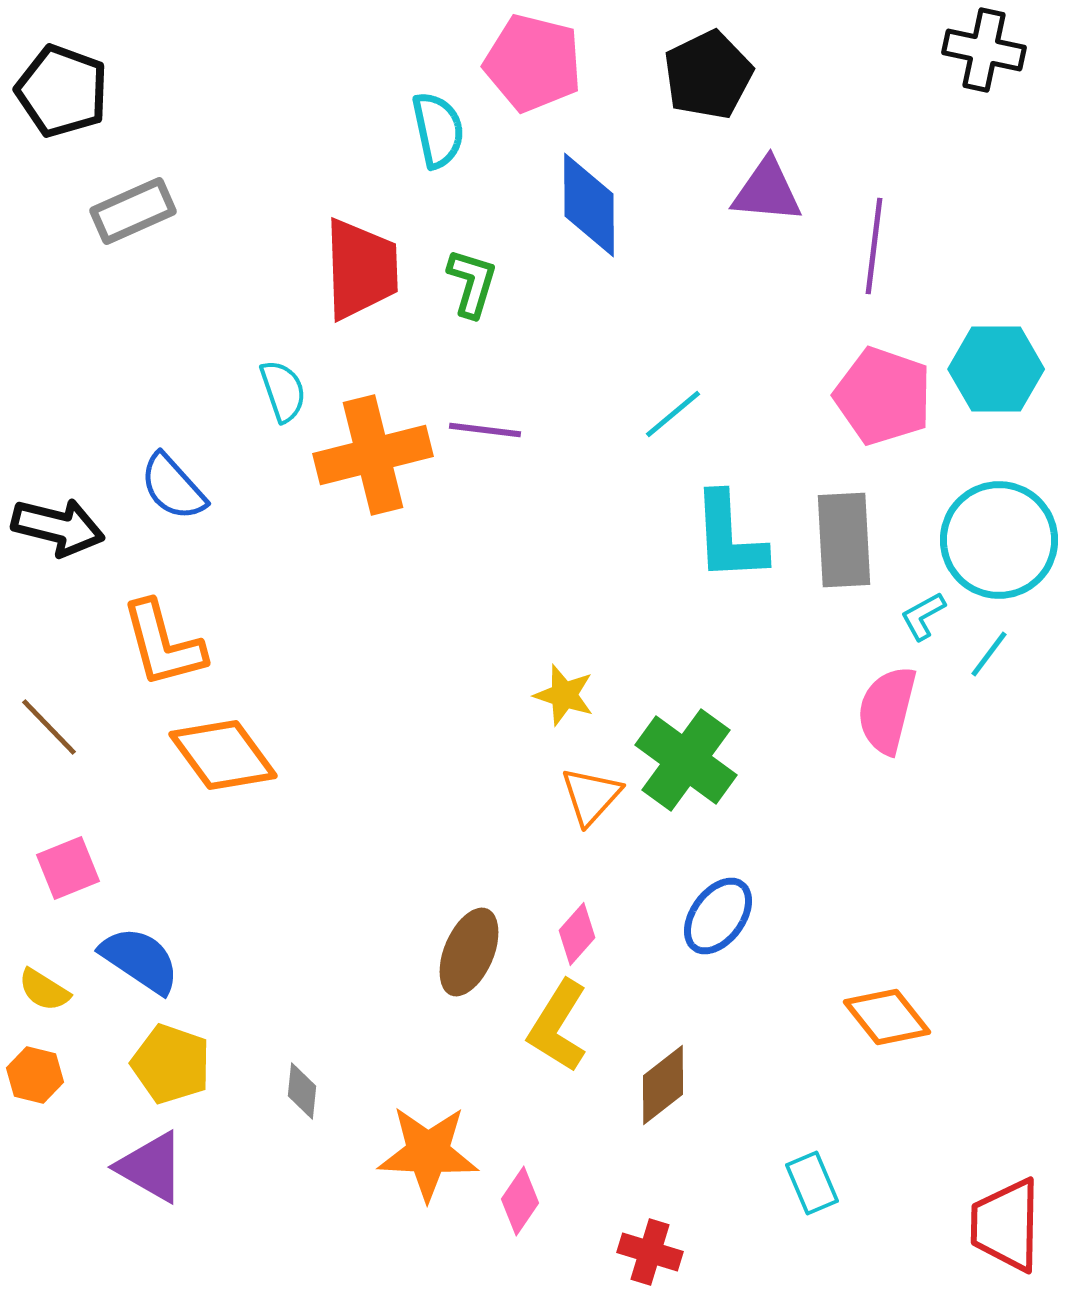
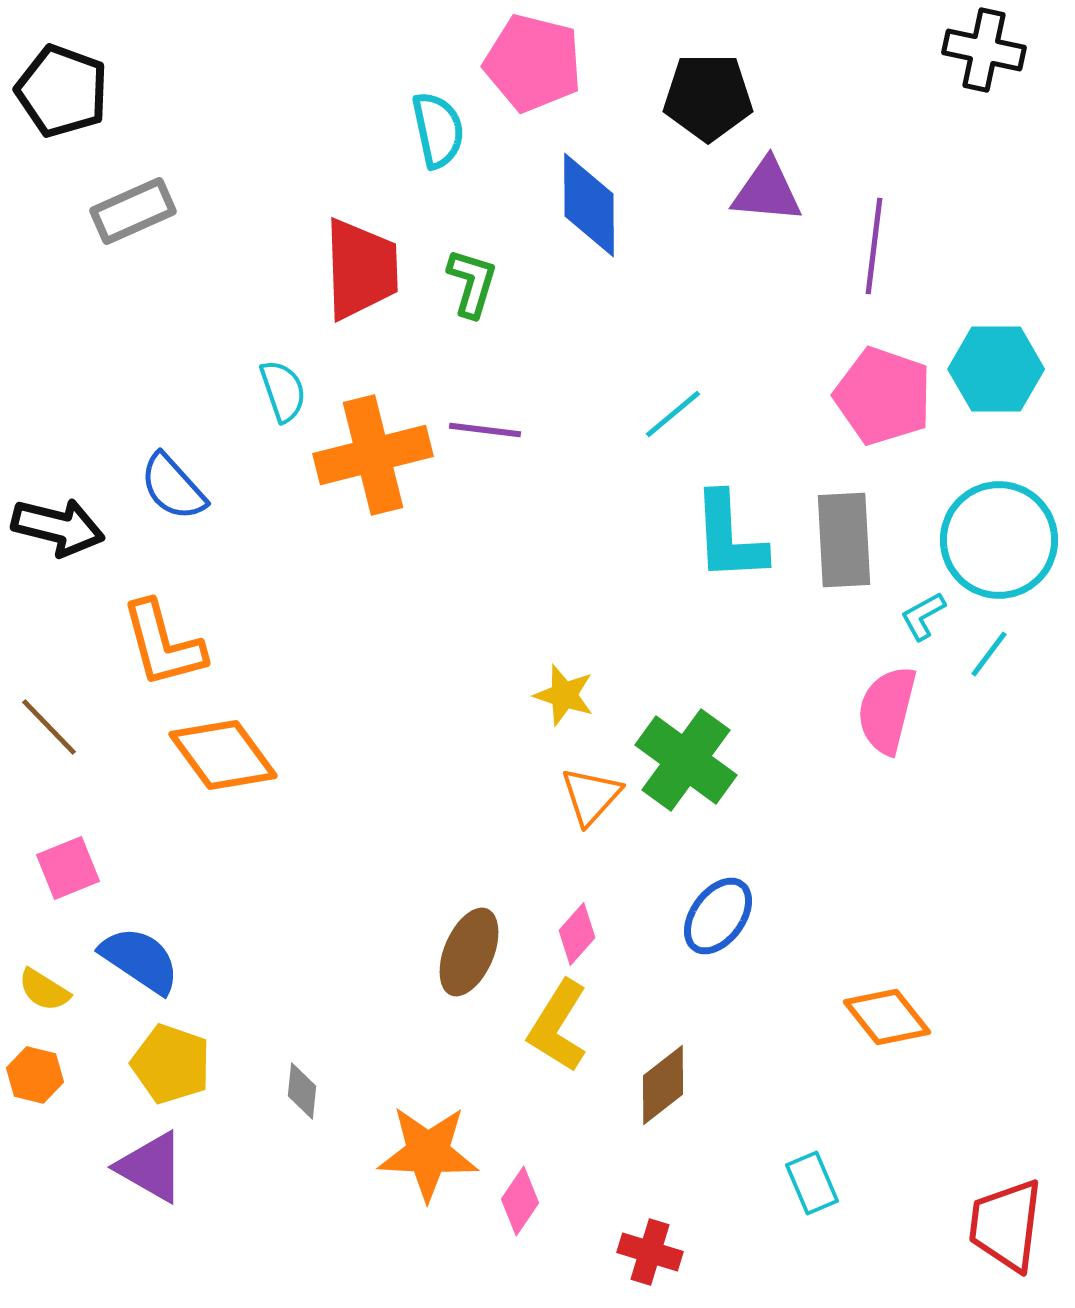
black pentagon at (708, 75): moved 22 px down; rotated 26 degrees clockwise
red trapezoid at (1006, 1225): rotated 6 degrees clockwise
